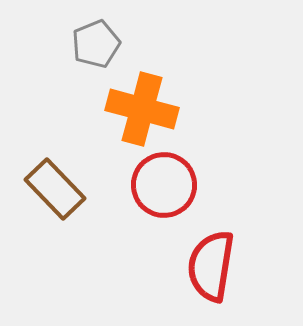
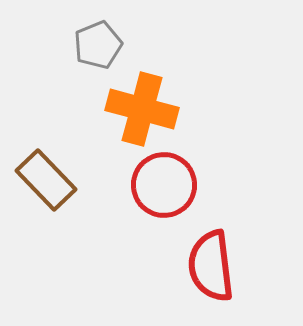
gray pentagon: moved 2 px right, 1 px down
brown rectangle: moved 9 px left, 9 px up
red semicircle: rotated 16 degrees counterclockwise
